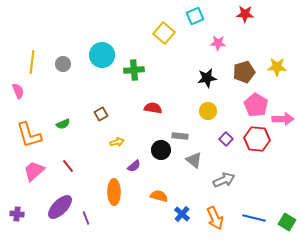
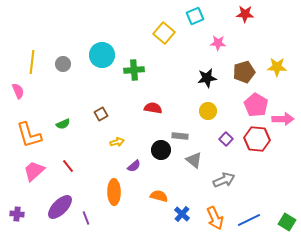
blue line: moved 5 px left, 2 px down; rotated 40 degrees counterclockwise
